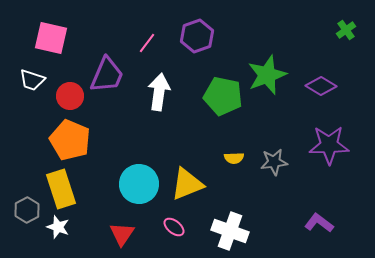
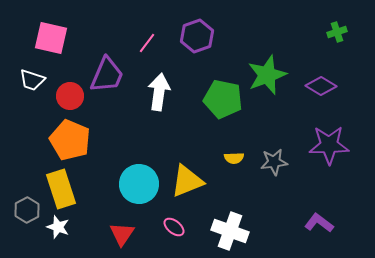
green cross: moved 9 px left, 2 px down; rotated 18 degrees clockwise
green pentagon: moved 3 px down
yellow triangle: moved 3 px up
